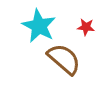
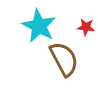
brown semicircle: rotated 21 degrees clockwise
